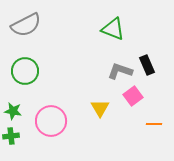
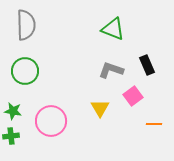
gray semicircle: rotated 64 degrees counterclockwise
gray L-shape: moved 9 px left, 1 px up
